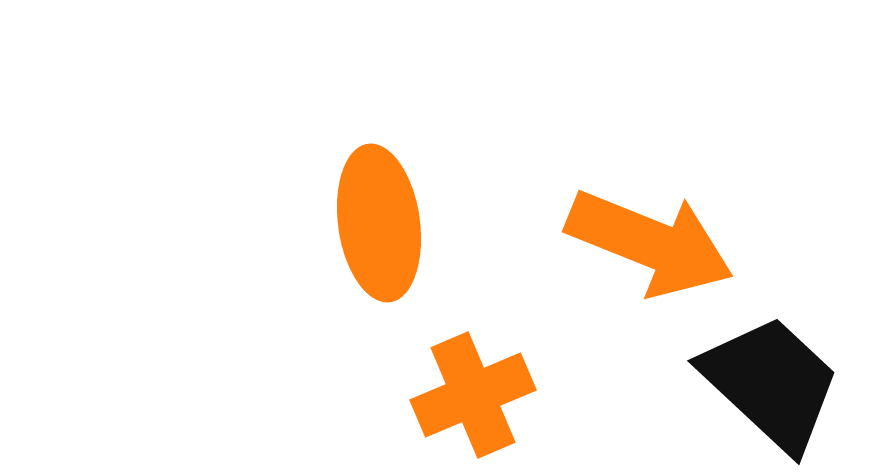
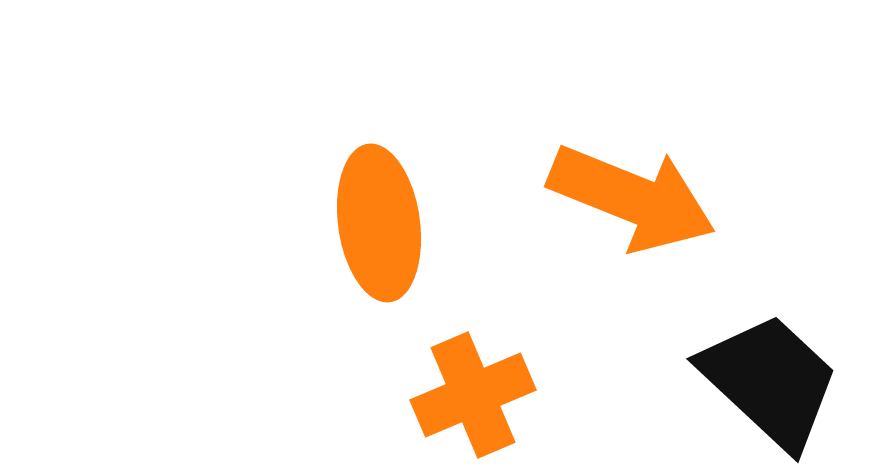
orange arrow: moved 18 px left, 45 px up
black trapezoid: moved 1 px left, 2 px up
